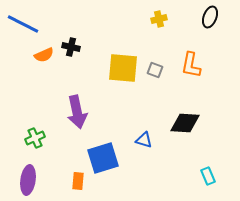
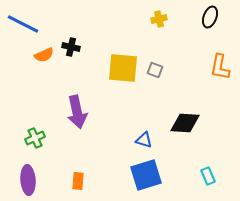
orange L-shape: moved 29 px right, 2 px down
blue square: moved 43 px right, 17 px down
purple ellipse: rotated 12 degrees counterclockwise
